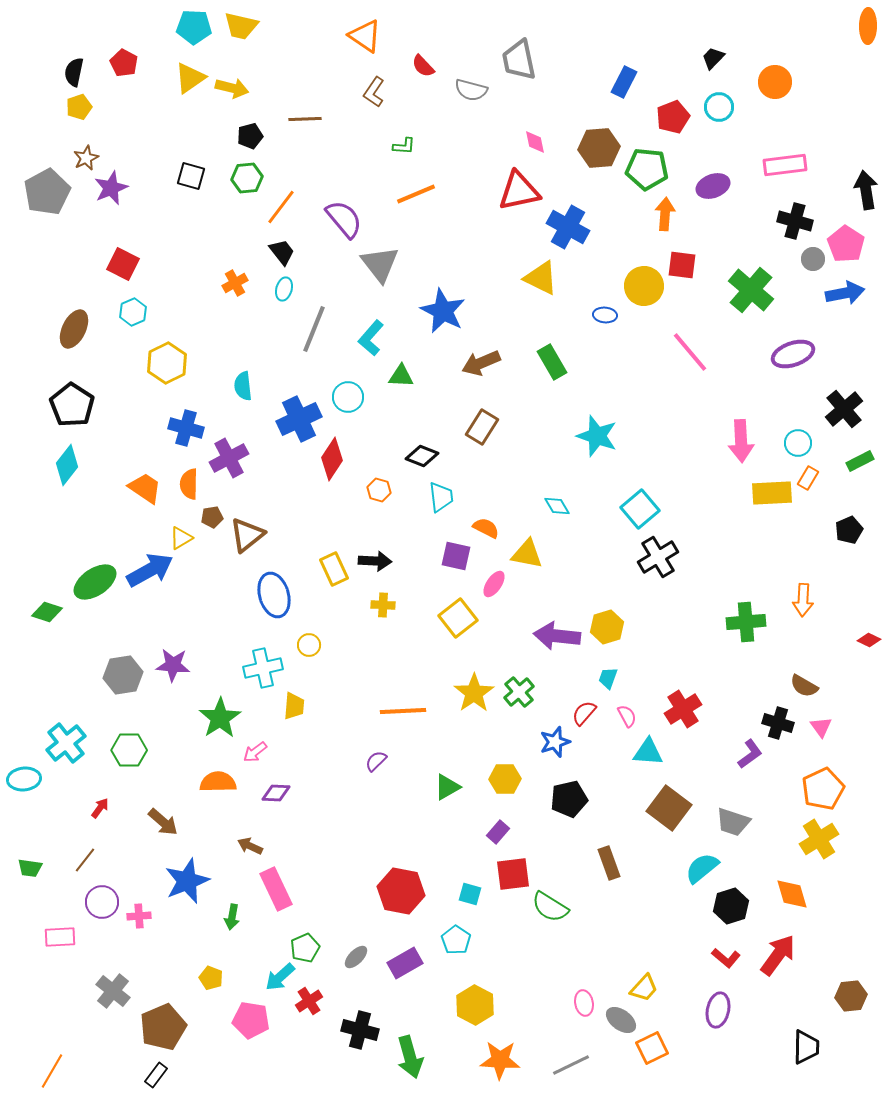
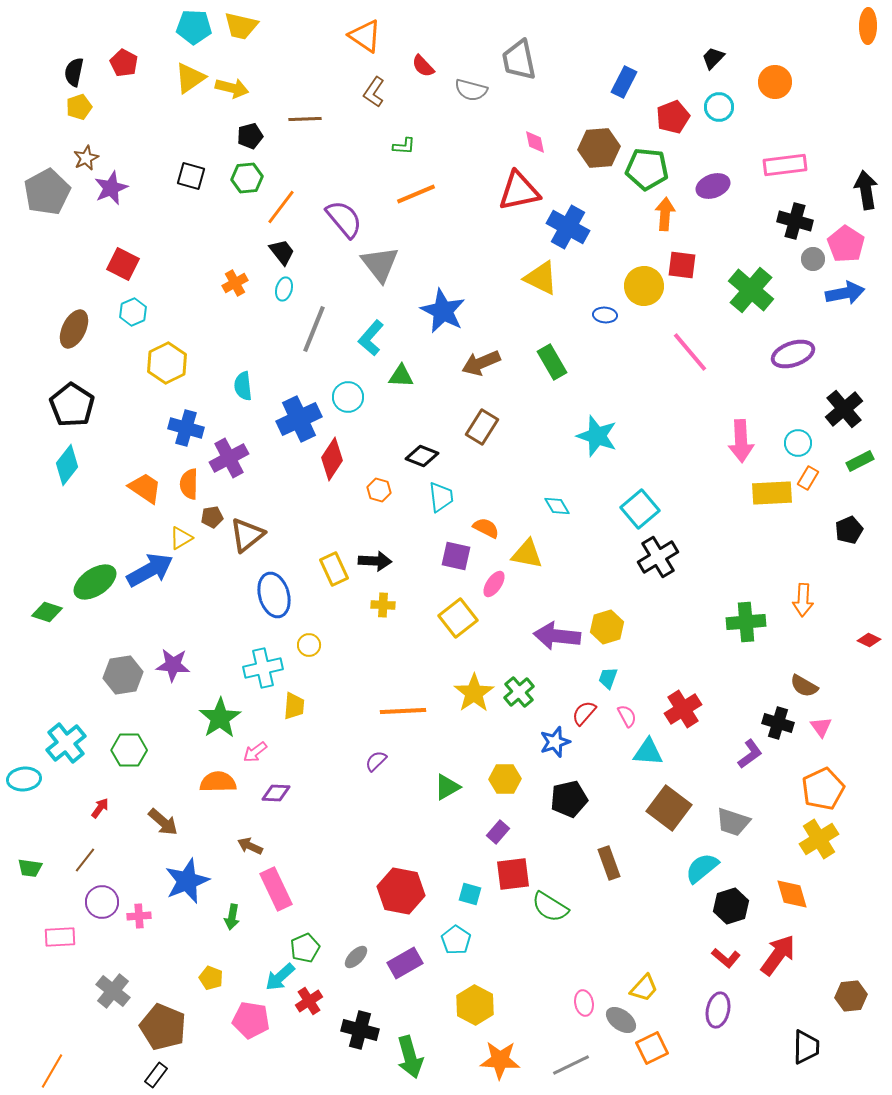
brown pentagon at (163, 1027): rotated 27 degrees counterclockwise
